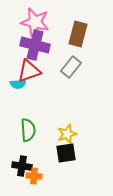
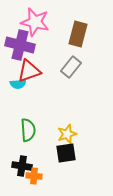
purple cross: moved 15 px left
